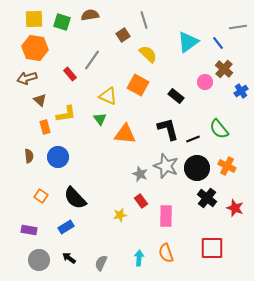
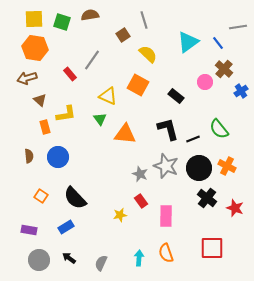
black circle at (197, 168): moved 2 px right
